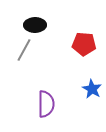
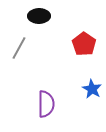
black ellipse: moved 4 px right, 9 px up
red pentagon: rotated 30 degrees clockwise
gray line: moved 5 px left, 2 px up
